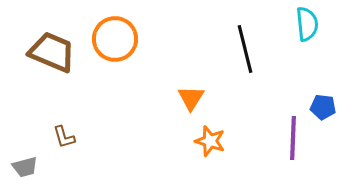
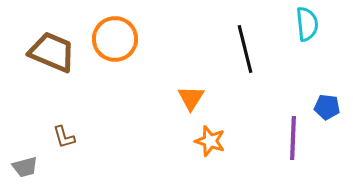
blue pentagon: moved 4 px right
